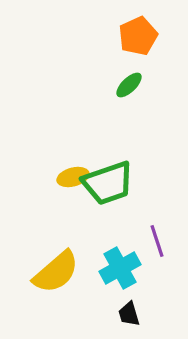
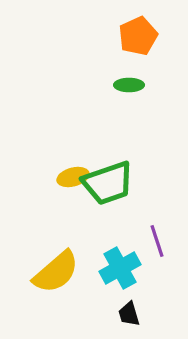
green ellipse: rotated 44 degrees clockwise
